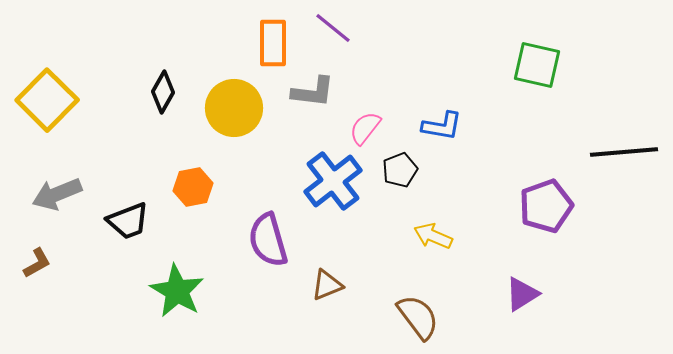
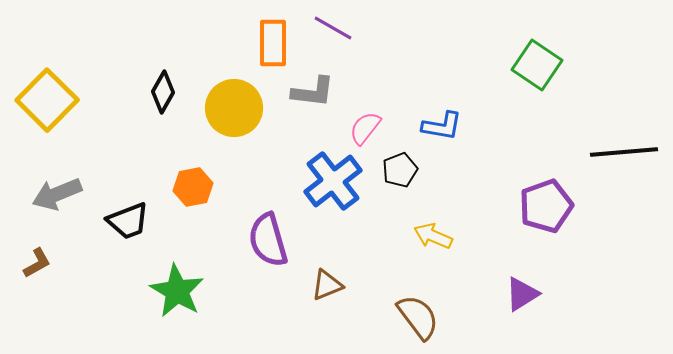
purple line: rotated 9 degrees counterclockwise
green square: rotated 21 degrees clockwise
